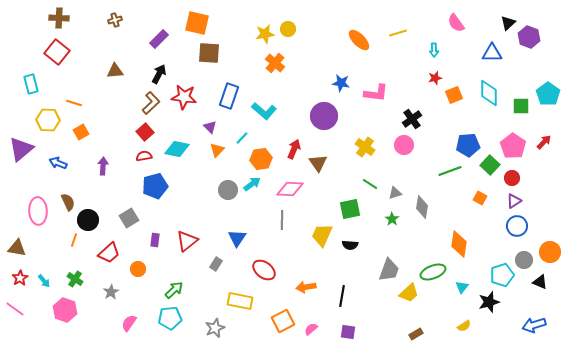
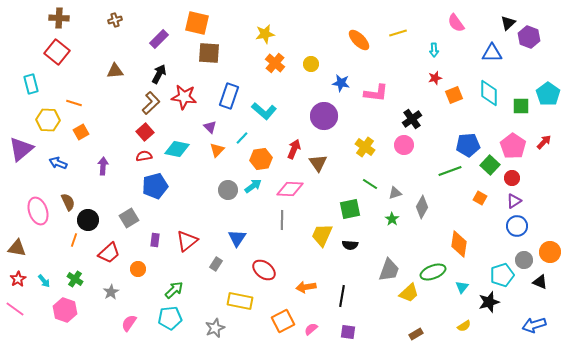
yellow circle at (288, 29): moved 23 px right, 35 px down
cyan arrow at (252, 184): moved 1 px right, 2 px down
gray diamond at (422, 207): rotated 20 degrees clockwise
pink ellipse at (38, 211): rotated 16 degrees counterclockwise
red star at (20, 278): moved 2 px left, 1 px down
